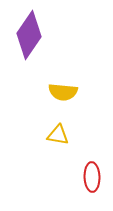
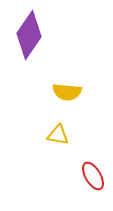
yellow semicircle: moved 4 px right
red ellipse: moved 1 px right, 1 px up; rotated 28 degrees counterclockwise
